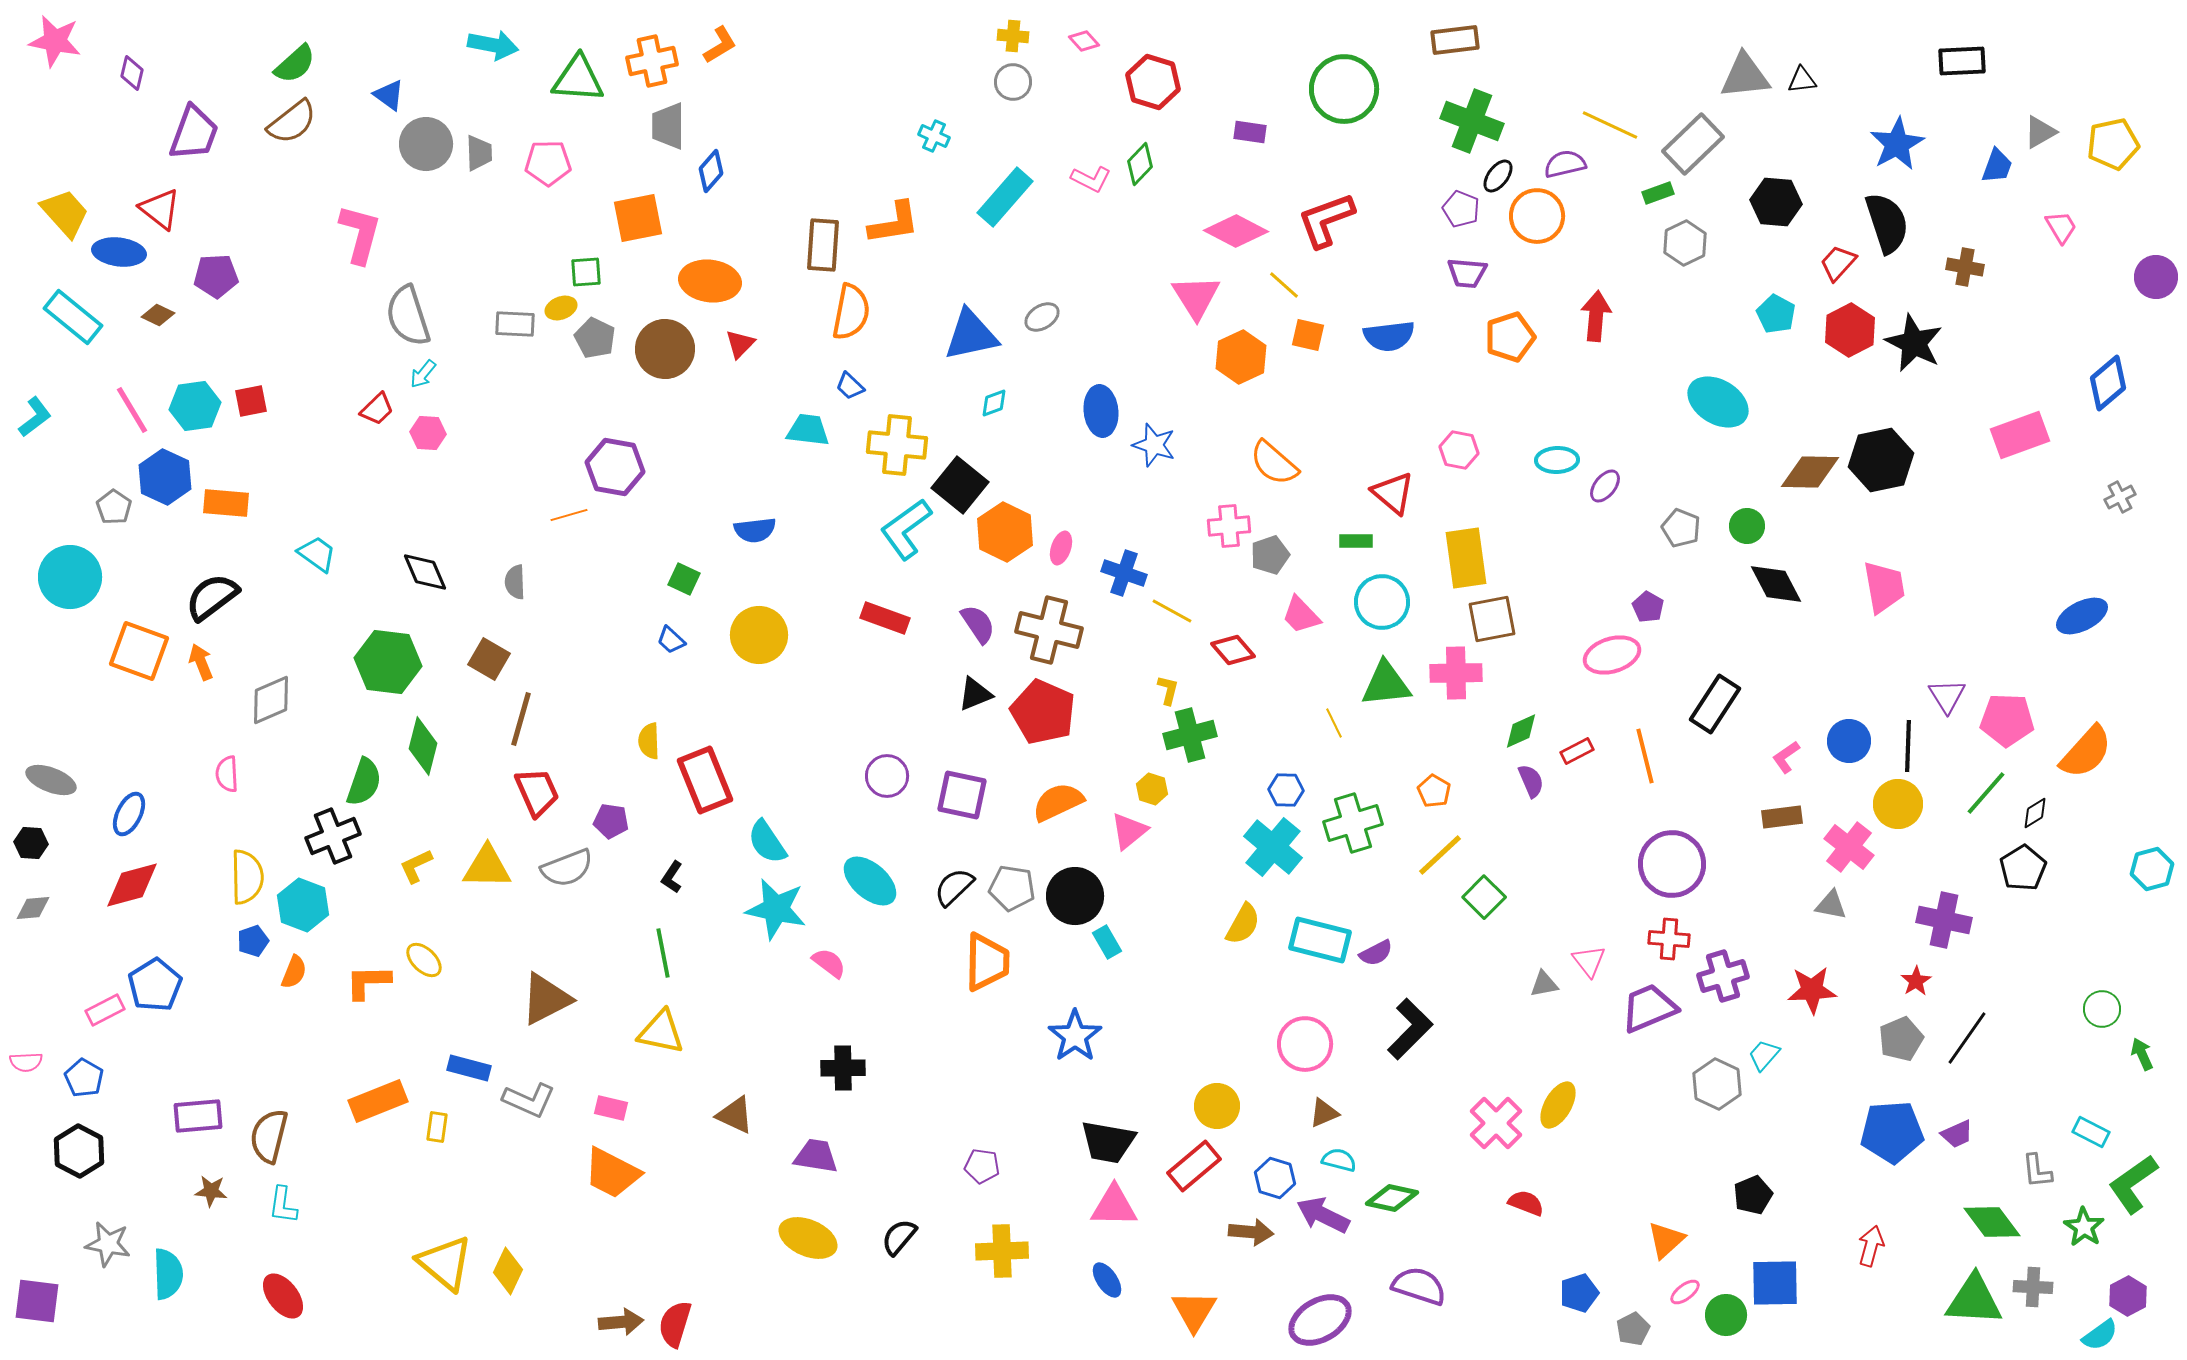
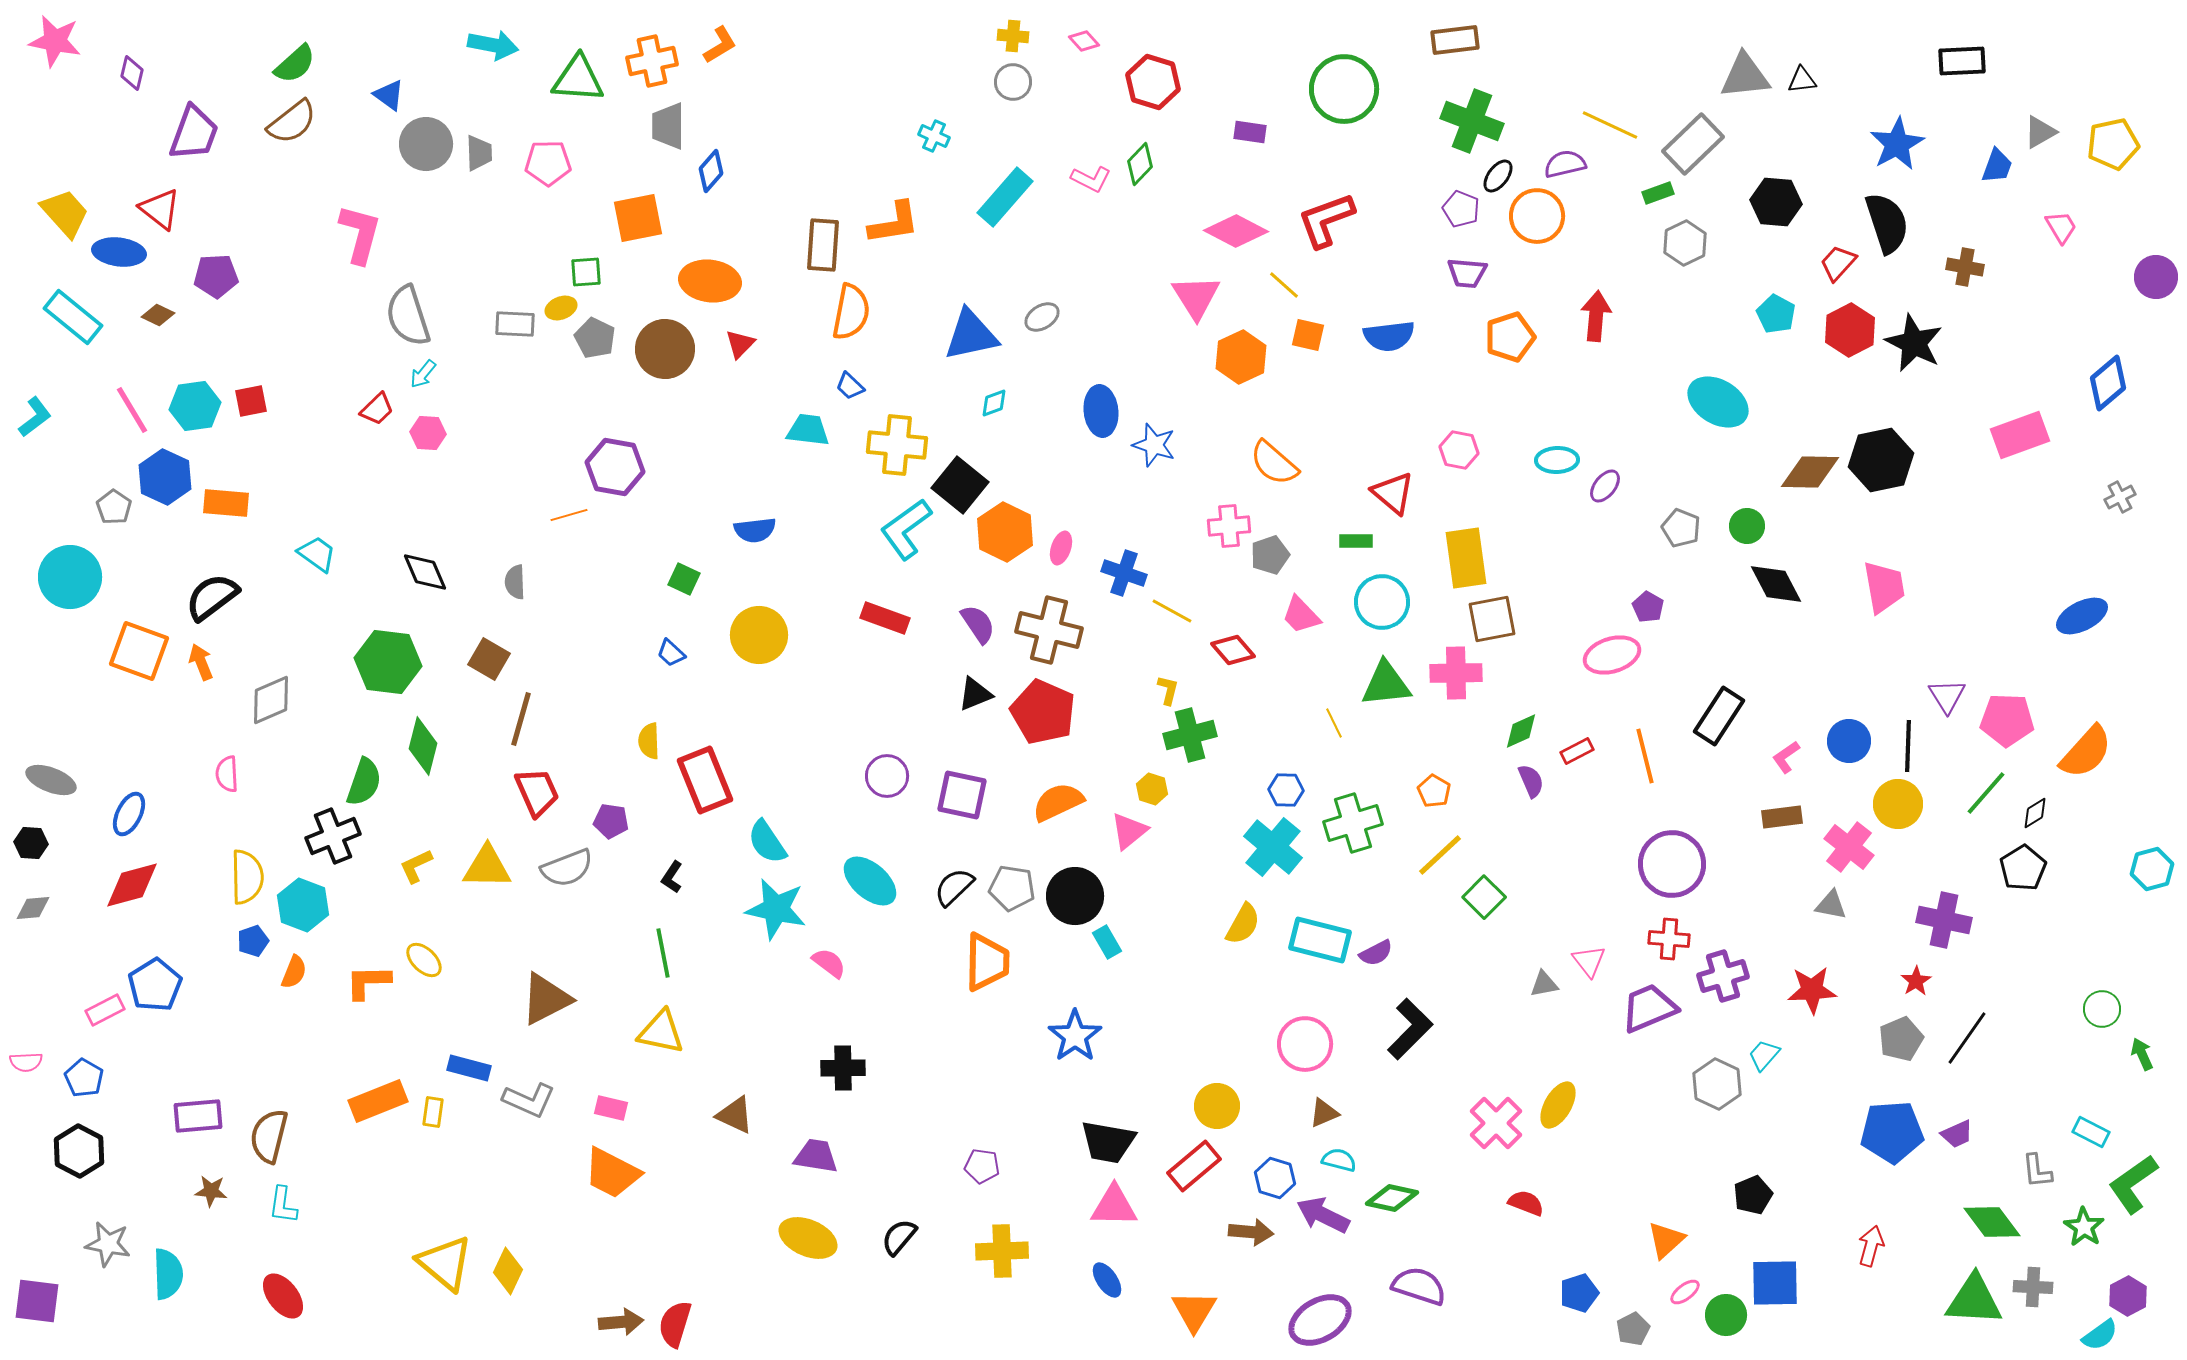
blue trapezoid at (671, 640): moved 13 px down
black rectangle at (1715, 704): moved 4 px right, 12 px down
yellow rectangle at (437, 1127): moved 4 px left, 15 px up
